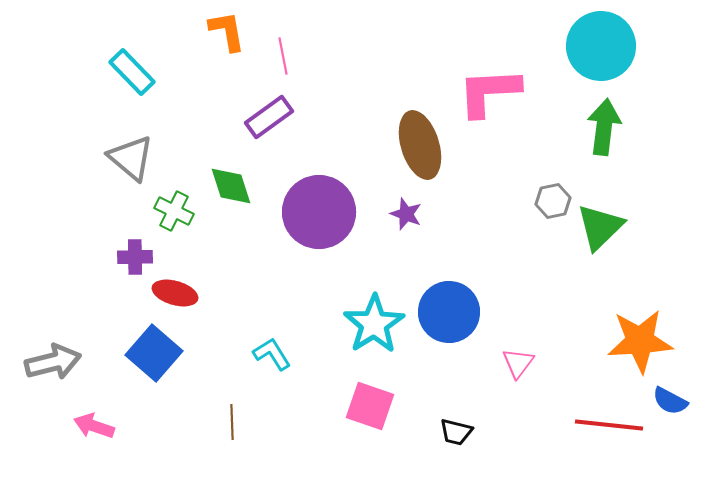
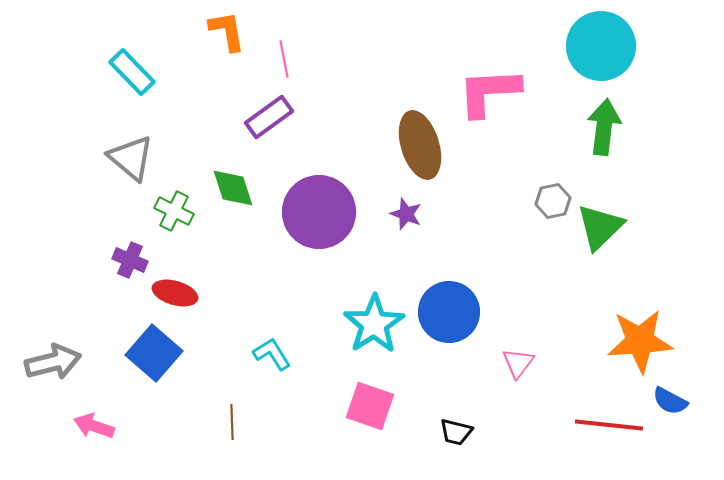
pink line: moved 1 px right, 3 px down
green diamond: moved 2 px right, 2 px down
purple cross: moved 5 px left, 3 px down; rotated 24 degrees clockwise
